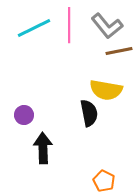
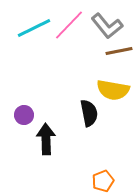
pink line: rotated 44 degrees clockwise
yellow semicircle: moved 7 px right
black arrow: moved 3 px right, 9 px up
orange pentagon: moved 1 px left; rotated 25 degrees clockwise
